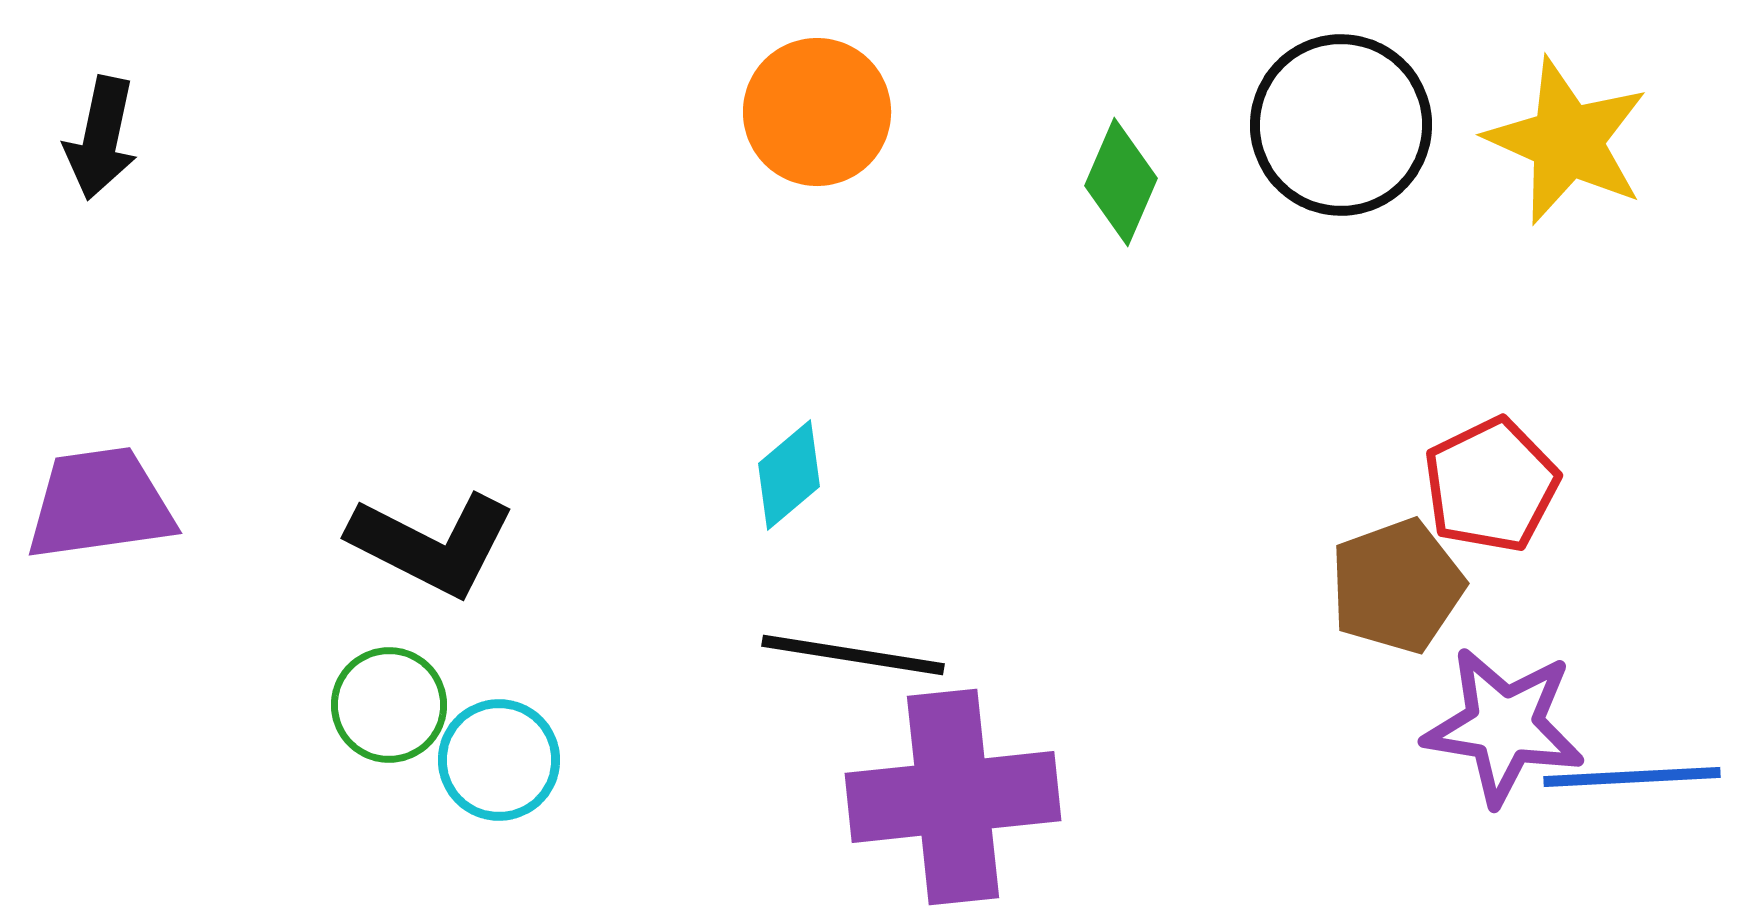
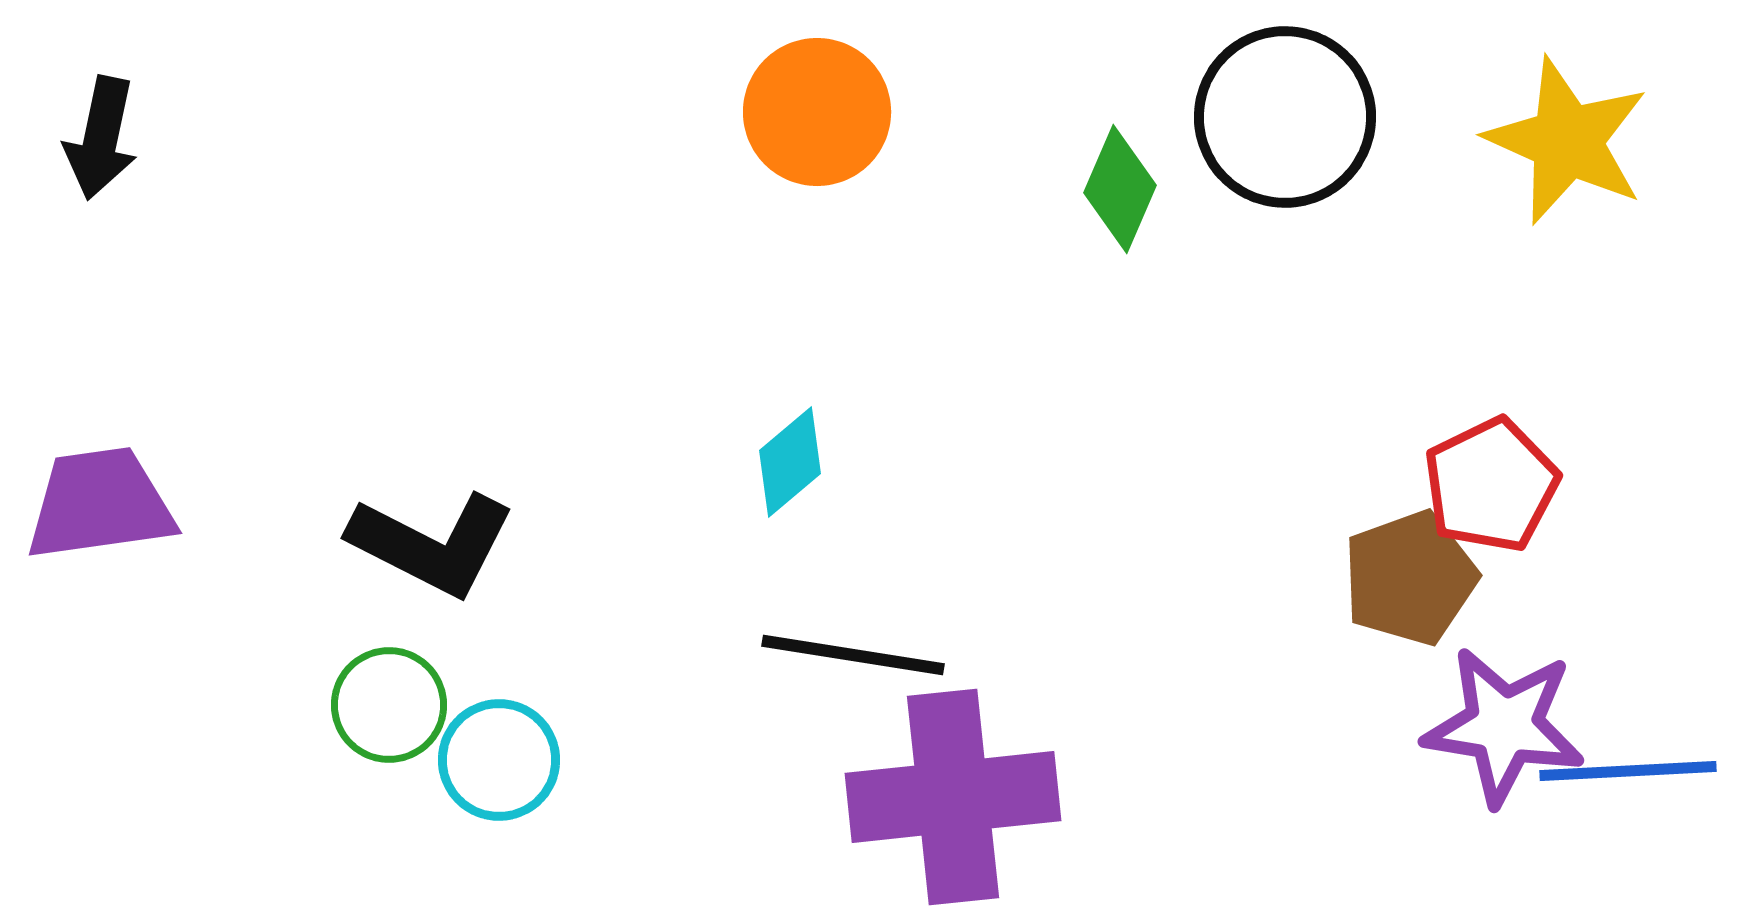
black circle: moved 56 px left, 8 px up
green diamond: moved 1 px left, 7 px down
cyan diamond: moved 1 px right, 13 px up
brown pentagon: moved 13 px right, 8 px up
blue line: moved 4 px left, 6 px up
